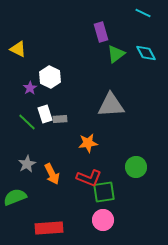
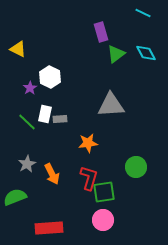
white rectangle: rotated 30 degrees clockwise
red L-shape: rotated 95 degrees counterclockwise
